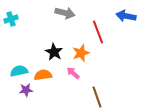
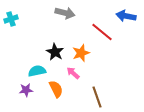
red line: moved 4 px right; rotated 30 degrees counterclockwise
black star: moved 1 px right
cyan semicircle: moved 18 px right
orange semicircle: moved 13 px right, 14 px down; rotated 72 degrees clockwise
